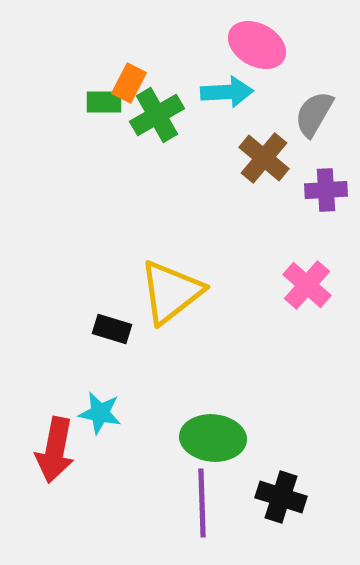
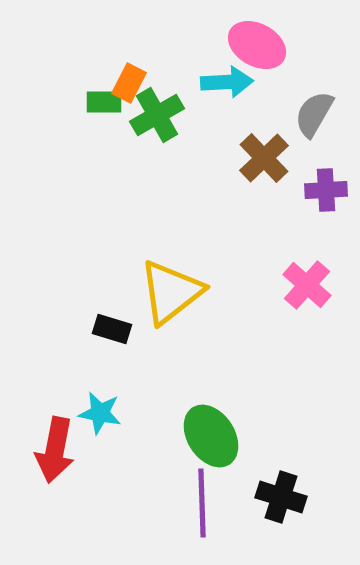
cyan arrow: moved 10 px up
brown cross: rotated 6 degrees clockwise
green ellipse: moved 2 px left, 2 px up; rotated 52 degrees clockwise
